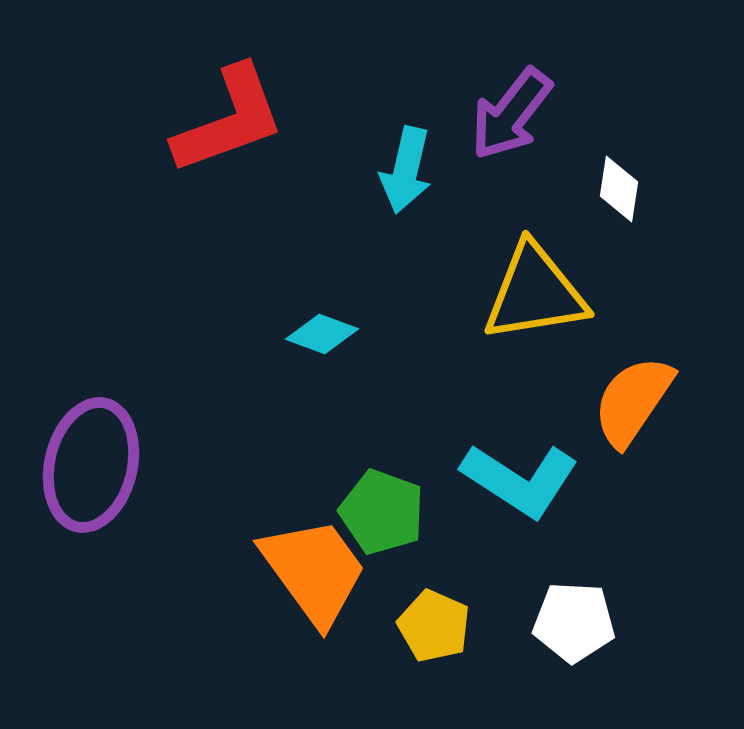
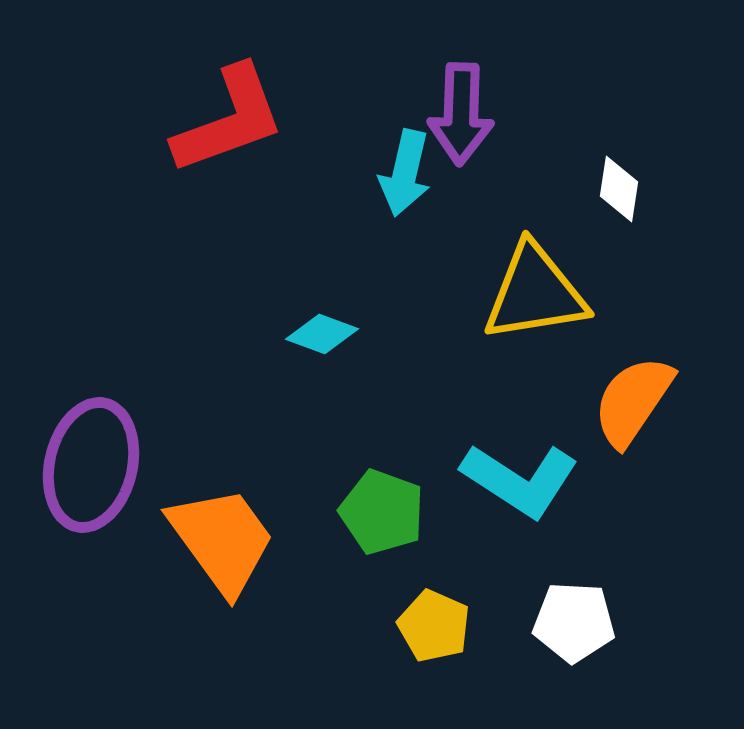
purple arrow: moved 50 px left; rotated 36 degrees counterclockwise
cyan arrow: moved 1 px left, 3 px down
orange trapezoid: moved 92 px left, 31 px up
